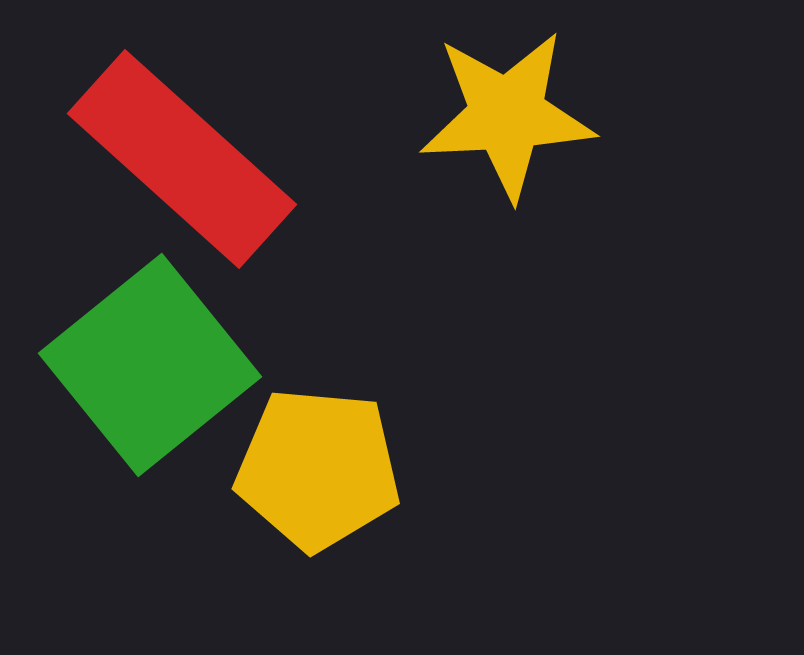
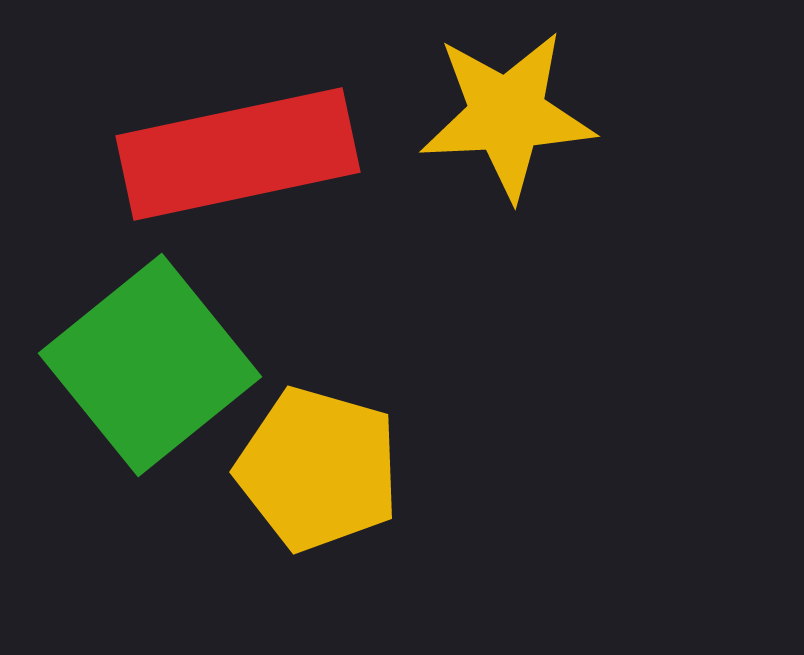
red rectangle: moved 56 px right, 5 px up; rotated 54 degrees counterclockwise
yellow pentagon: rotated 11 degrees clockwise
